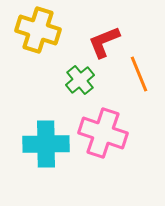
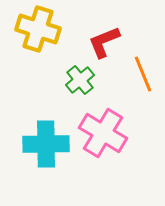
yellow cross: moved 1 px up
orange line: moved 4 px right
pink cross: rotated 12 degrees clockwise
